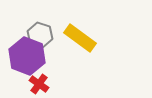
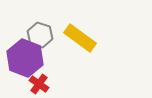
purple hexagon: moved 2 px left, 2 px down
